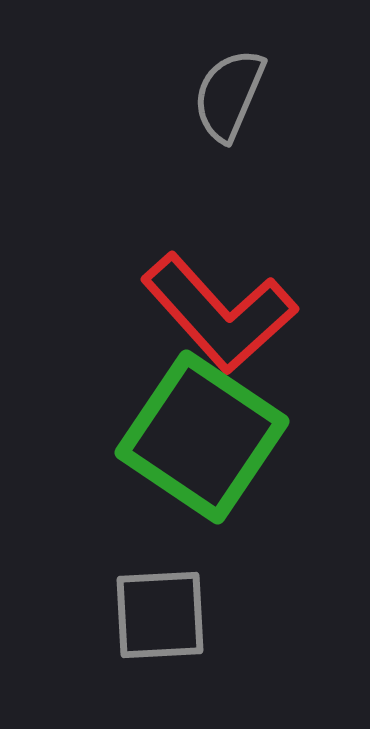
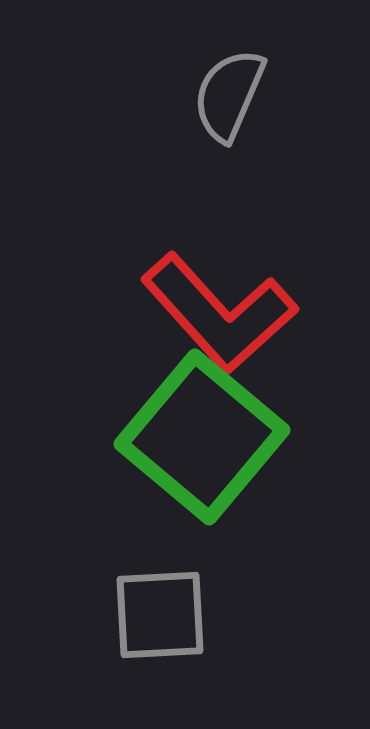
green square: rotated 6 degrees clockwise
